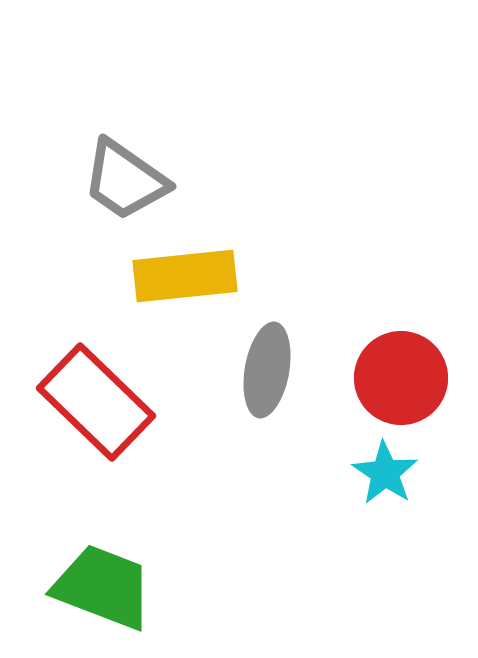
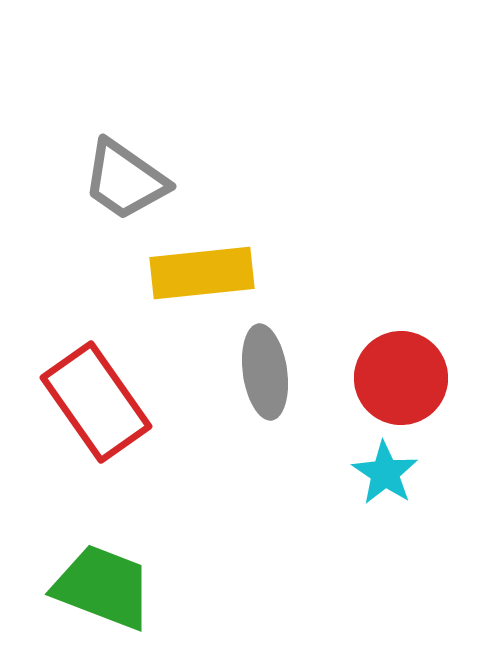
yellow rectangle: moved 17 px right, 3 px up
gray ellipse: moved 2 px left, 2 px down; rotated 18 degrees counterclockwise
red rectangle: rotated 11 degrees clockwise
